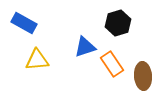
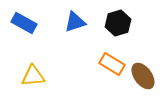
blue triangle: moved 10 px left, 25 px up
yellow triangle: moved 4 px left, 16 px down
orange rectangle: rotated 25 degrees counterclockwise
brown ellipse: rotated 32 degrees counterclockwise
